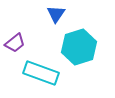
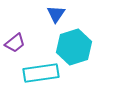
cyan hexagon: moved 5 px left
cyan rectangle: rotated 28 degrees counterclockwise
